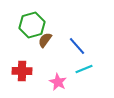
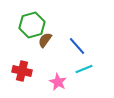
red cross: rotated 12 degrees clockwise
